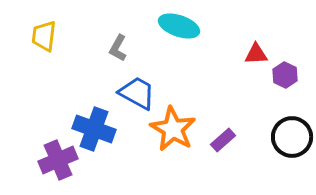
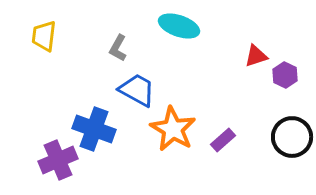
red triangle: moved 2 px down; rotated 15 degrees counterclockwise
blue trapezoid: moved 3 px up
